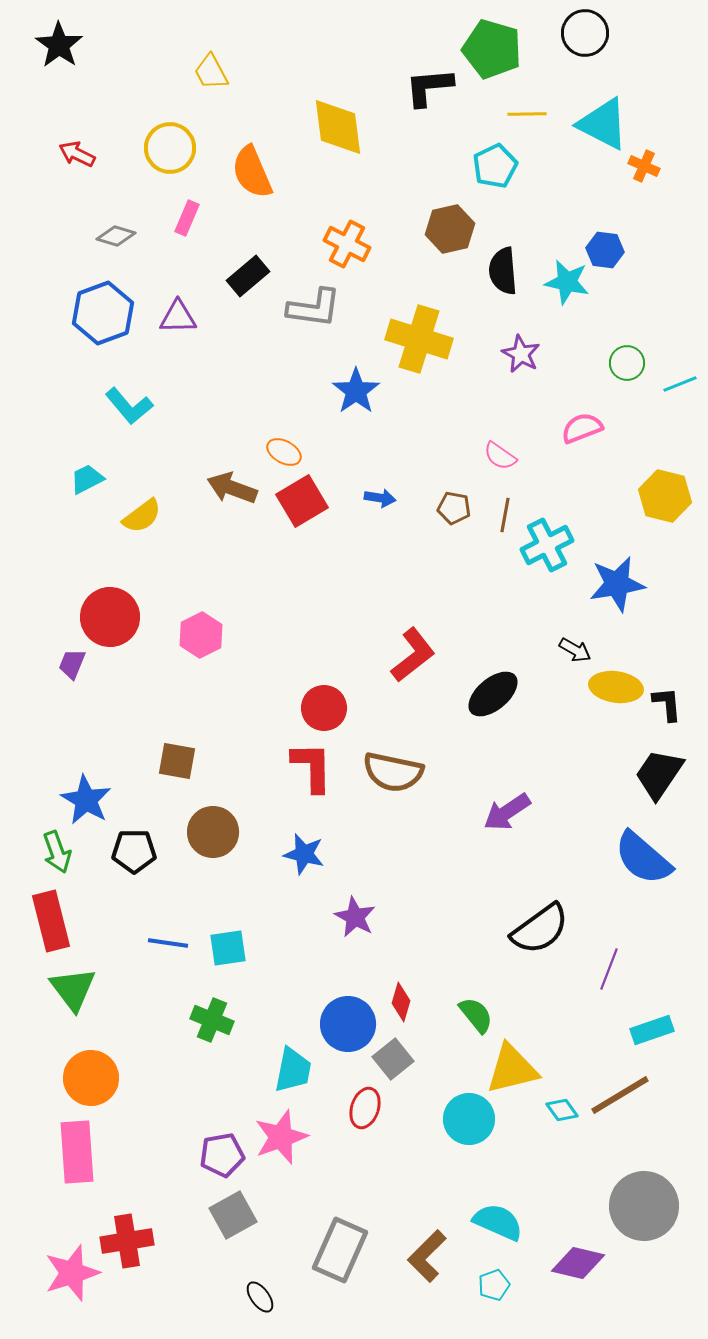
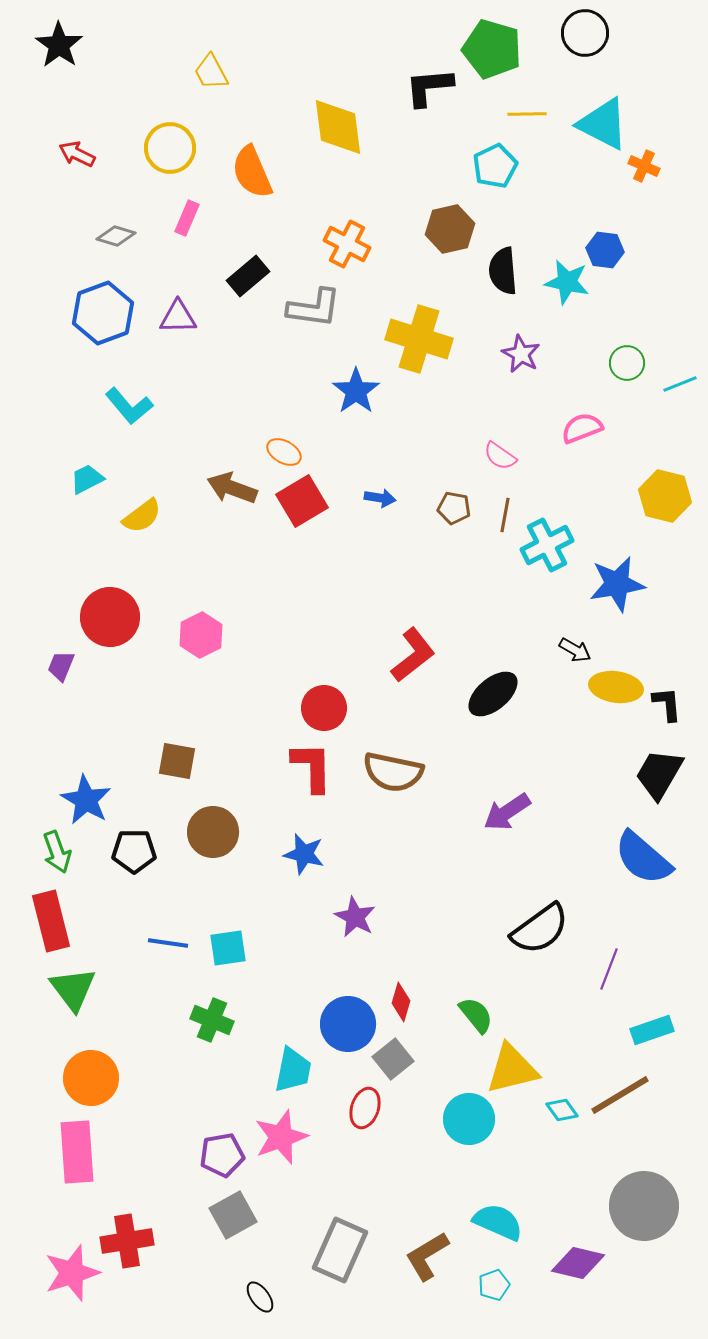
purple trapezoid at (72, 664): moved 11 px left, 2 px down
black trapezoid at (659, 774): rotated 4 degrees counterclockwise
brown L-shape at (427, 1256): rotated 14 degrees clockwise
